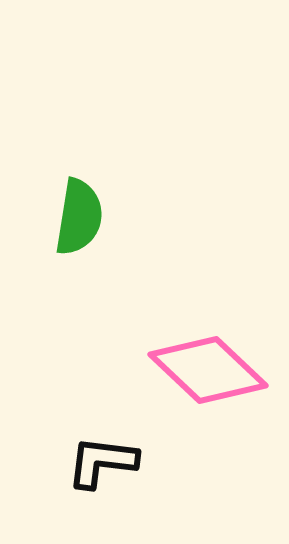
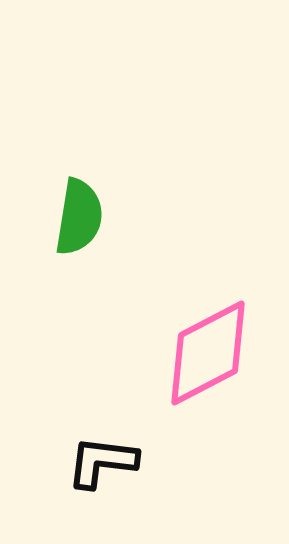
pink diamond: moved 17 px up; rotated 71 degrees counterclockwise
